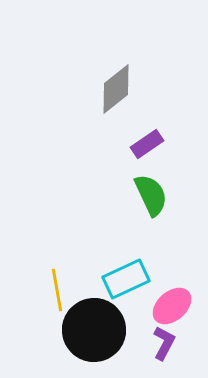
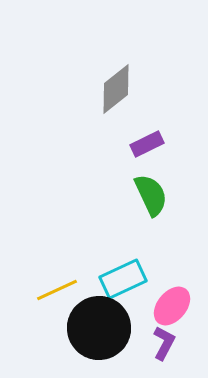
purple rectangle: rotated 8 degrees clockwise
cyan rectangle: moved 3 px left
yellow line: rotated 75 degrees clockwise
pink ellipse: rotated 9 degrees counterclockwise
black circle: moved 5 px right, 2 px up
